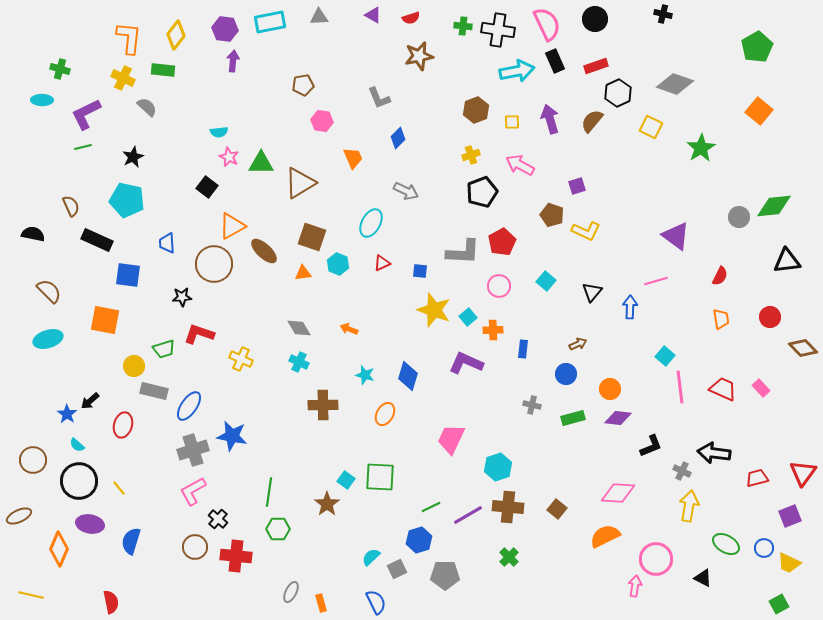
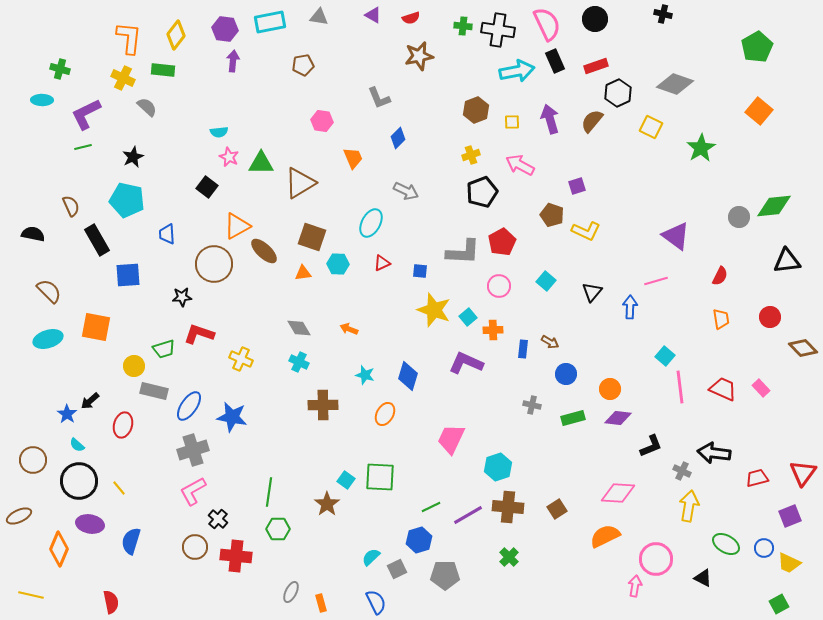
gray triangle at (319, 17): rotated 12 degrees clockwise
brown pentagon at (303, 85): moved 20 px up
orange triangle at (232, 226): moved 5 px right
black rectangle at (97, 240): rotated 36 degrees clockwise
blue trapezoid at (167, 243): moved 9 px up
cyan hexagon at (338, 264): rotated 20 degrees counterclockwise
blue square at (128, 275): rotated 12 degrees counterclockwise
orange square at (105, 320): moved 9 px left, 7 px down
brown arrow at (578, 344): moved 28 px left, 2 px up; rotated 54 degrees clockwise
blue star at (232, 436): moved 19 px up
brown square at (557, 509): rotated 18 degrees clockwise
